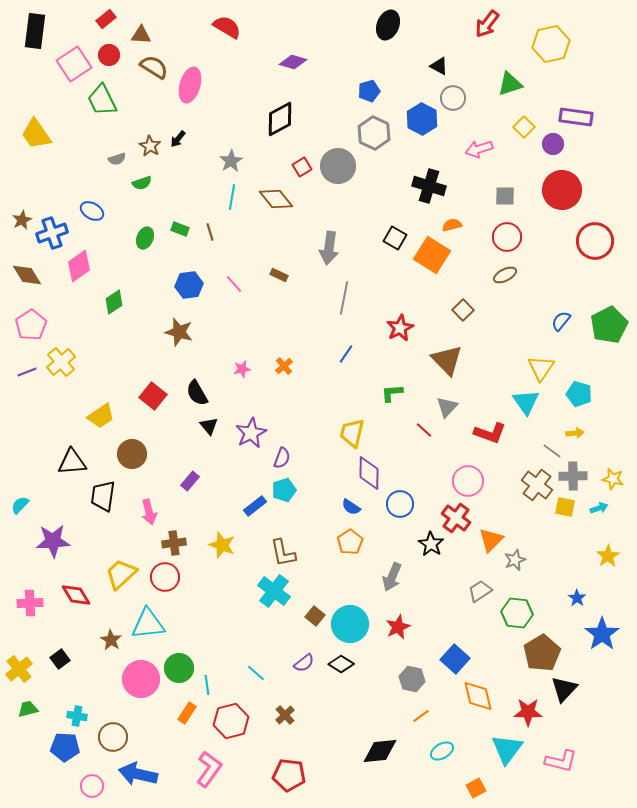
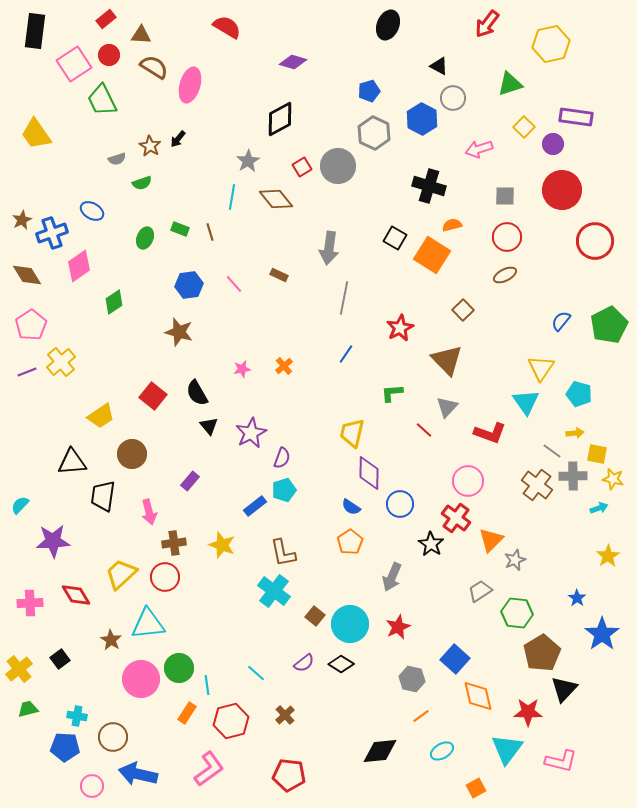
gray star at (231, 161): moved 17 px right
yellow square at (565, 507): moved 32 px right, 53 px up
pink L-shape at (209, 769): rotated 18 degrees clockwise
